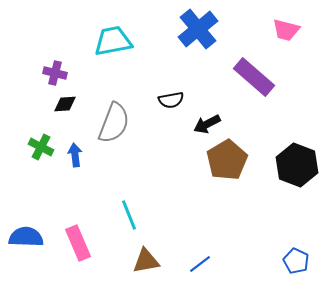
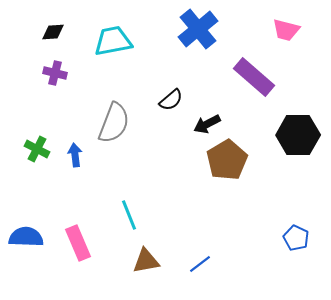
black semicircle: rotated 30 degrees counterclockwise
black diamond: moved 12 px left, 72 px up
green cross: moved 4 px left, 2 px down
black hexagon: moved 1 px right, 30 px up; rotated 21 degrees counterclockwise
blue pentagon: moved 23 px up
